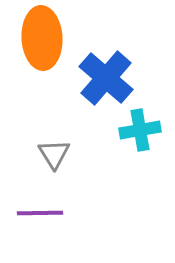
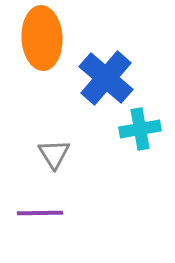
cyan cross: moved 1 px up
